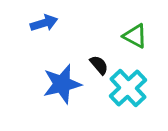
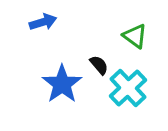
blue arrow: moved 1 px left, 1 px up
green triangle: rotated 8 degrees clockwise
blue star: rotated 21 degrees counterclockwise
